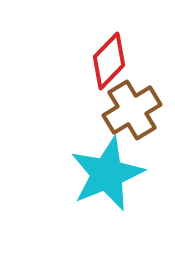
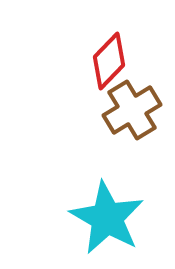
cyan star: moved 44 px down; rotated 20 degrees counterclockwise
